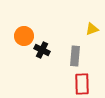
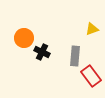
orange circle: moved 2 px down
black cross: moved 2 px down
red rectangle: moved 9 px right, 8 px up; rotated 35 degrees counterclockwise
